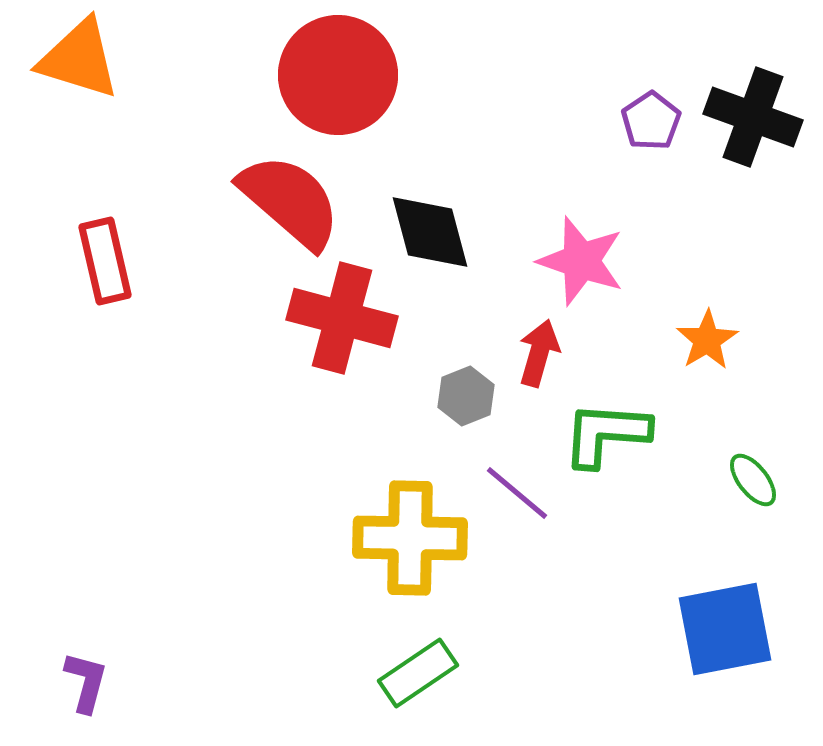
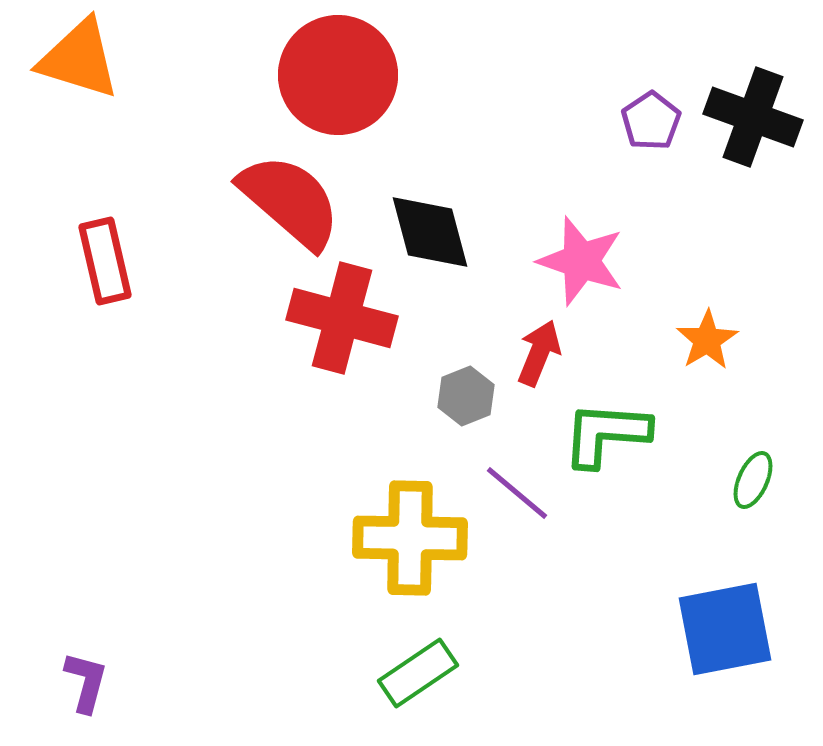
red arrow: rotated 6 degrees clockwise
green ellipse: rotated 62 degrees clockwise
